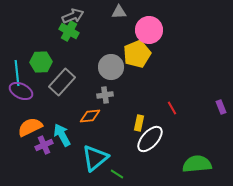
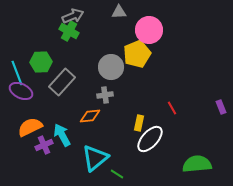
cyan line: rotated 15 degrees counterclockwise
